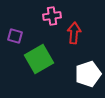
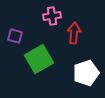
white pentagon: moved 2 px left, 1 px up
